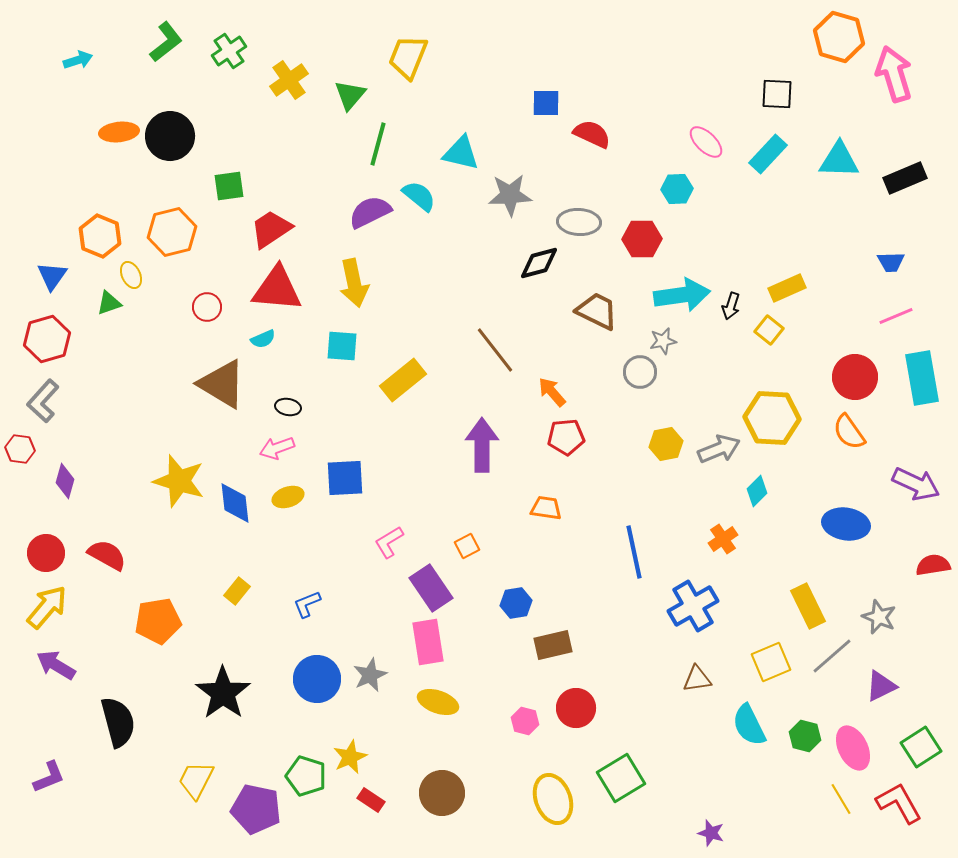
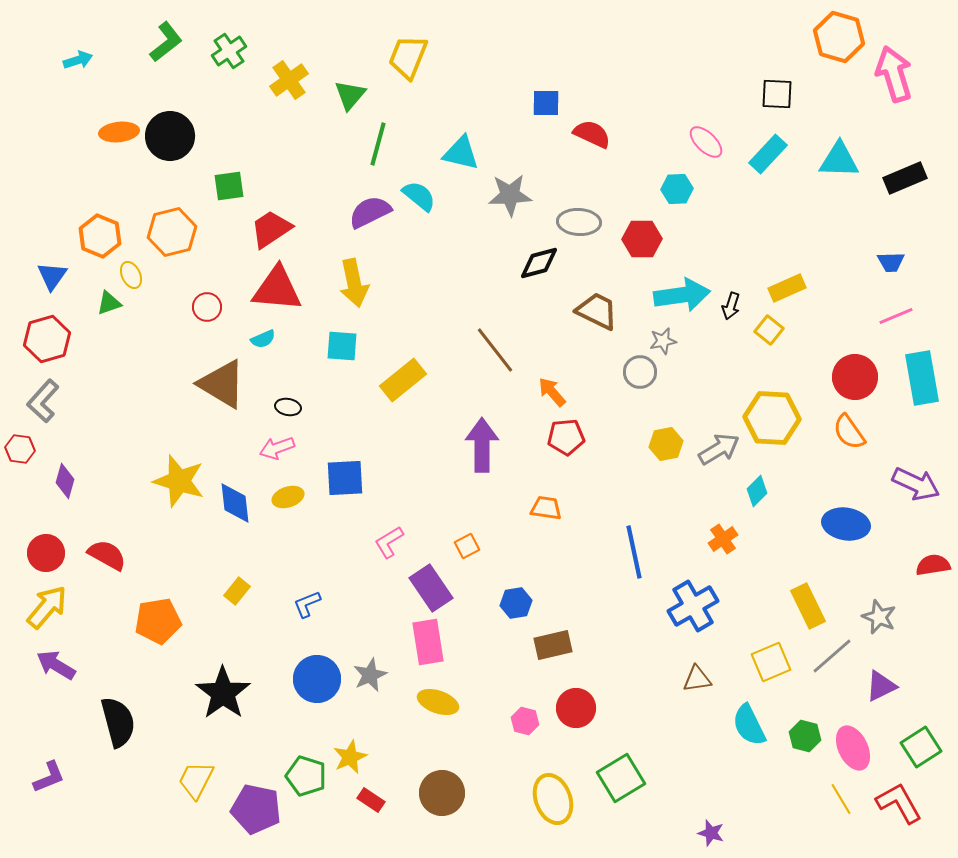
gray arrow at (719, 449): rotated 9 degrees counterclockwise
